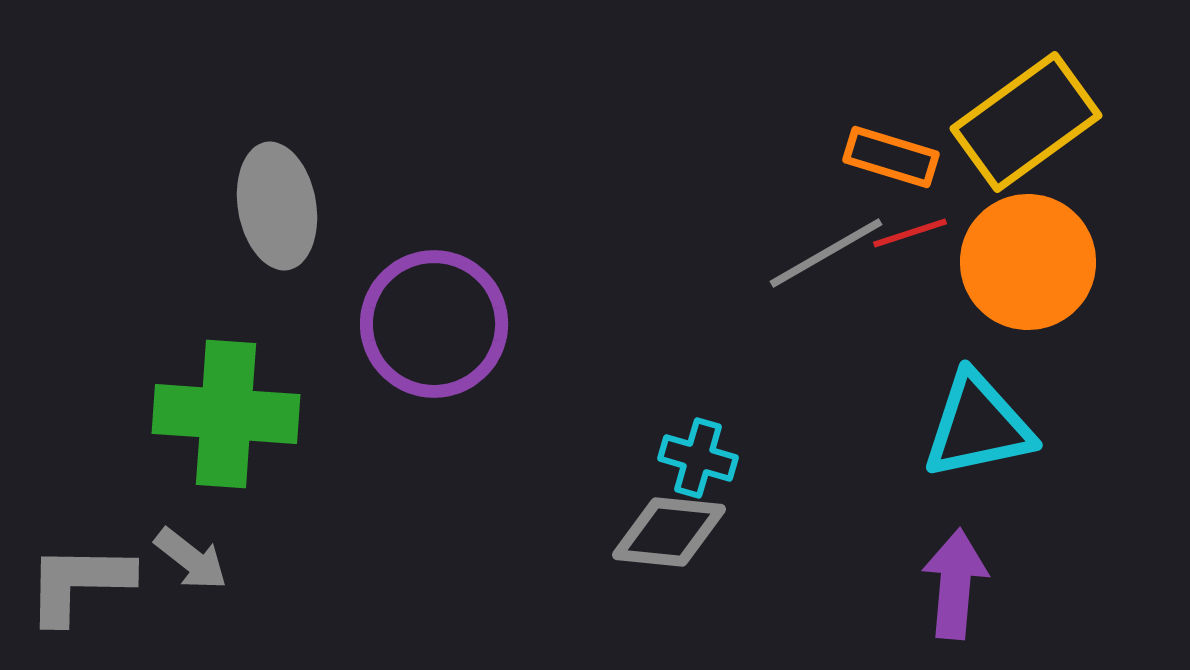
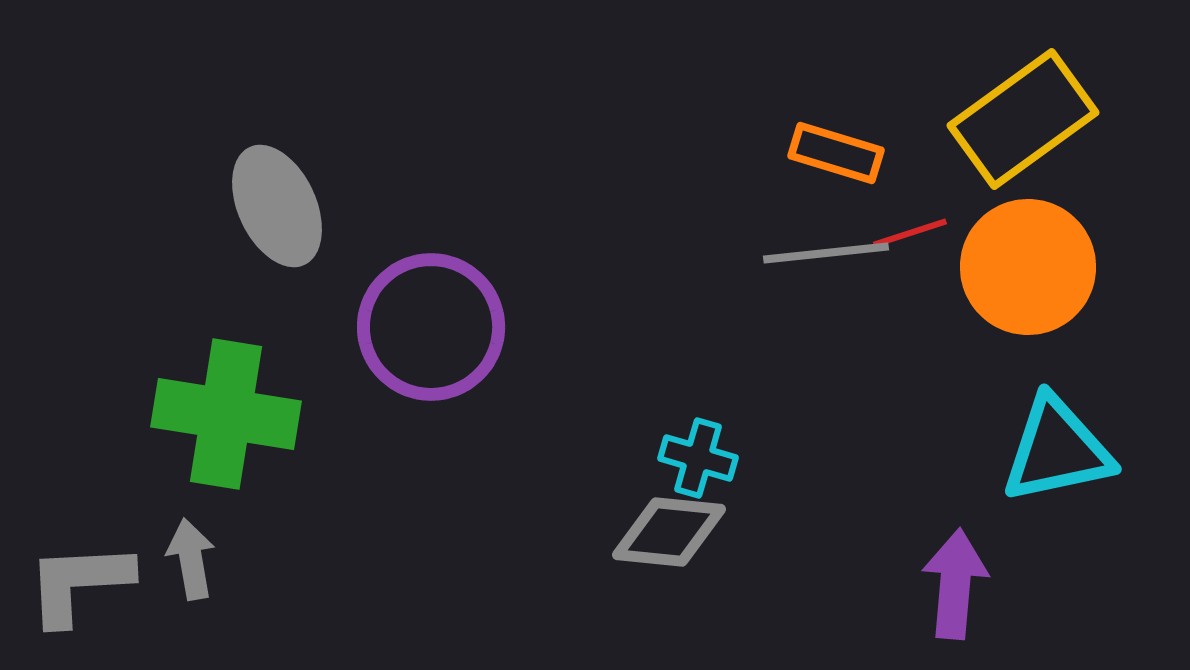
yellow rectangle: moved 3 px left, 3 px up
orange rectangle: moved 55 px left, 4 px up
gray ellipse: rotated 15 degrees counterclockwise
gray line: rotated 24 degrees clockwise
orange circle: moved 5 px down
purple circle: moved 3 px left, 3 px down
green cross: rotated 5 degrees clockwise
cyan triangle: moved 79 px right, 24 px down
gray arrow: rotated 138 degrees counterclockwise
gray L-shape: rotated 4 degrees counterclockwise
